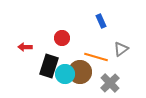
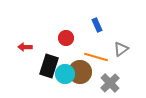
blue rectangle: moved 4 px left, 4 px down
red circle: moved 4 px right
